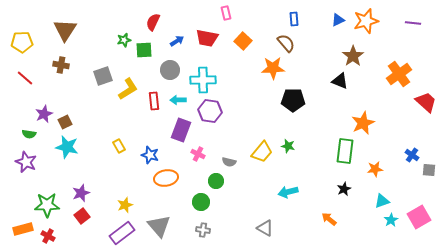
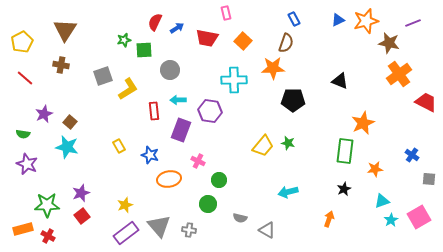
blue rectangle at (294, 19): rotated 24 degrees counterclockwise
red semicircle at (153, 22): moved 2 px right
purple line at (413, 23): rotated 28 degrees counterclockwise
blue arrow at (177, 41): moved 13 px up
yellow pentagon at (22, 42): rotated 25 degrees counterclockwise
brown semicircle at (286, 43): rotated 60 degrees clockwise
brown star at (353, 56): moved 36 px right, 13 px up; rotated 25 degrees counterclockwise
cyan cross at (203, 80): moved 31 px right
red rectangle at (154, 101): moved 10 px down
red trapezoid at (426, 102): rotated 15 degrees counterclockwise
brown square at (65, 122): moved 5 px right; rotated 24 degrees counterclockwise
green semicircle at (29, 134): moved 6 px left
green star at (288, 146): moved 3 px up
yellow trapezoid at (262, 152): moved 1 px right, 6 px up
pink cross at (198, 154): moved 7 px down
purple star at (26, 162): moved 1 px right, 2 px down
gray semicircle at (229, 162): moved 11 px right, 56 px down
gray square at (429, 170): moved 9 px down
orange ellipse at (166, 178): moved 3 px right, 1 px down
green circle at (216, 181): moved 3 px right, 1 px up
green circle at (201, 202): moved 7 px right, 2 px down
orange arrow at (329, 219): rotated 70 degrees clockwise
gray triangle at (265, 228): moved 2 px right, 2 px down
gray cross at (203, 230): moved 14 px left
purple rectangle at (122, 233): moved 4 px right
